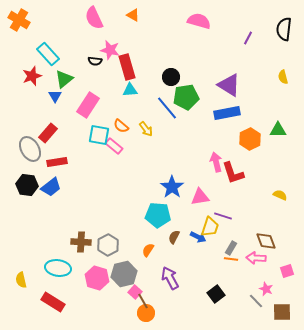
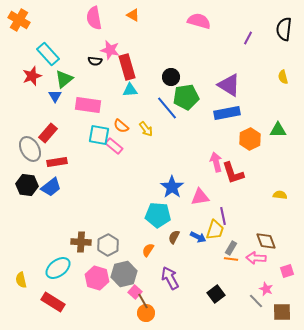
pink semicircle at (94, 18): rotated 15 degrees clockwise
pink rectangle at (88, 105): rotated 65 degrees clockwise
yellow semicircle at (280, 195): rotated 16 degrees counterclockwise
purple line at (223, 216): rotated 60 degrees clockwise
yellow trapezoid at (210, 227): moved 5 px right, 3 px down
cyan ellipse at (58, 268): rotated 45 degrees counterclockwise
